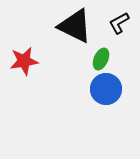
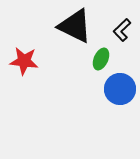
black L-shape: moved 3 px right, 7 px down; rotated 15 degrees counterclockwise
red star: rotated 16 degrees clockwise
blue circle: moved 14 px right
